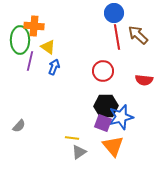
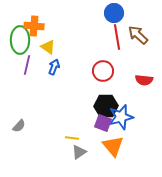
purple line: moved 3 px left, 4 px down
